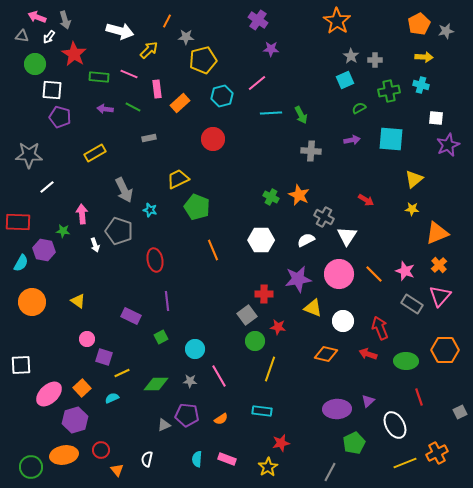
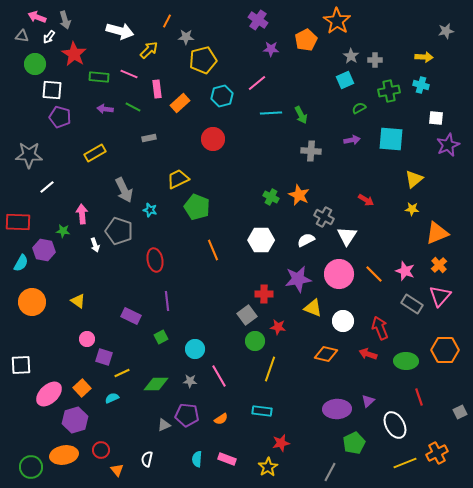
orange pentagon at (419, 24): moved 113 px left, 16 px down
